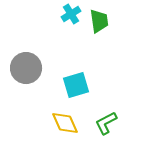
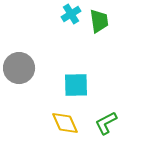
gray circle: moved 7 px left
cyan square: rotated 16 degrees clockwise
